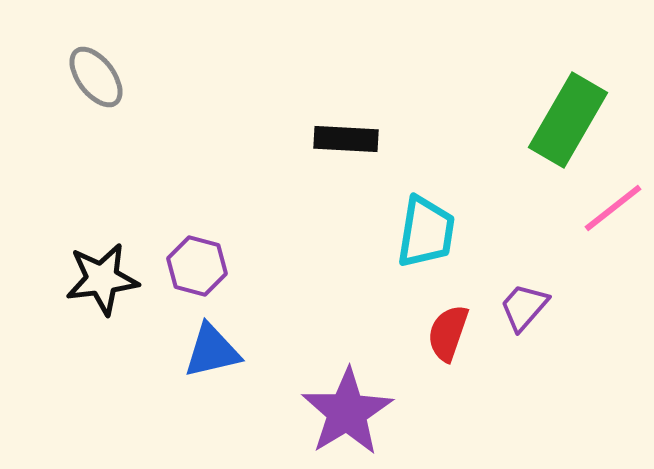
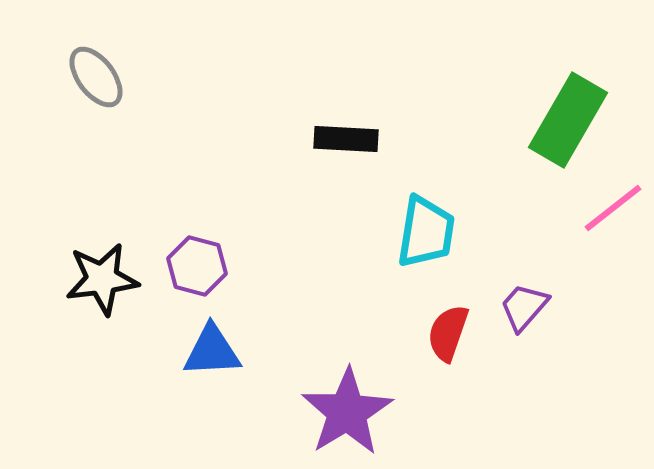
blue triangle: rotated 10 degrees clockwise
